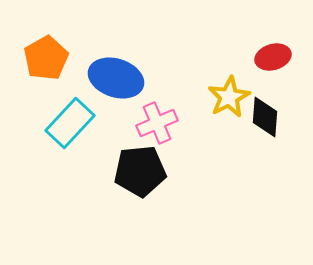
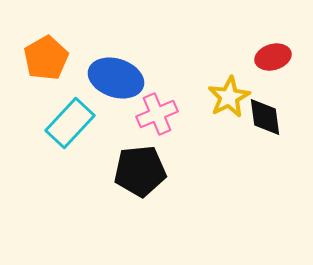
black diamond: rotated 12 degrees counterclockwise
pink cross: moved 9 px up
